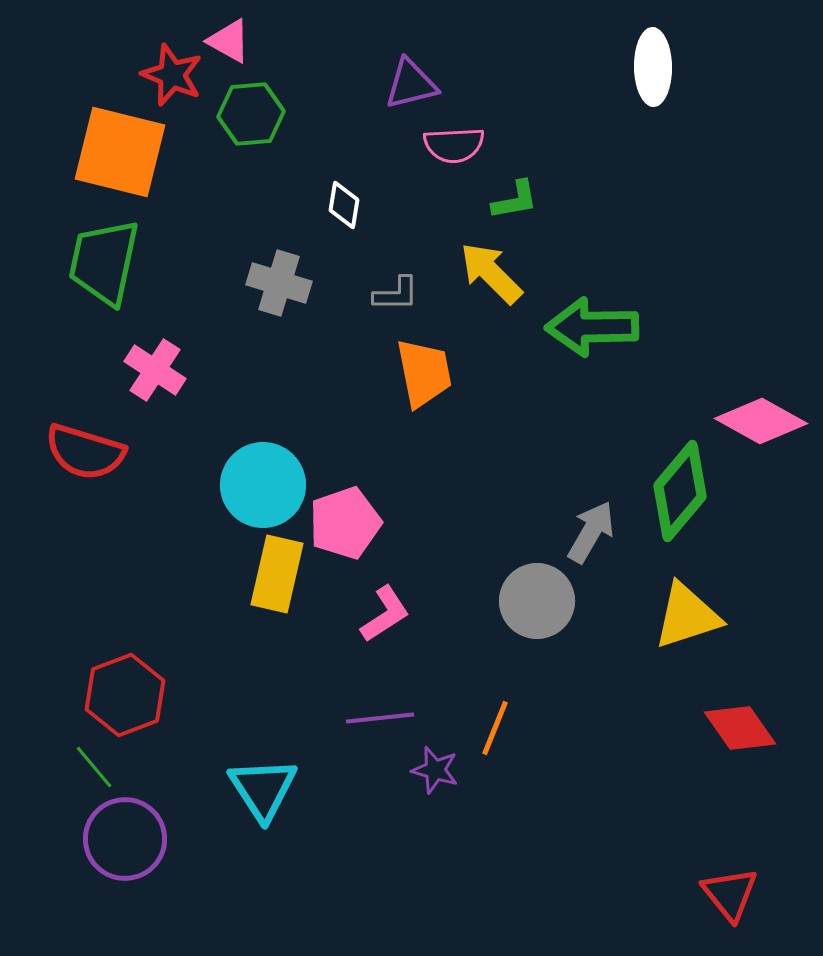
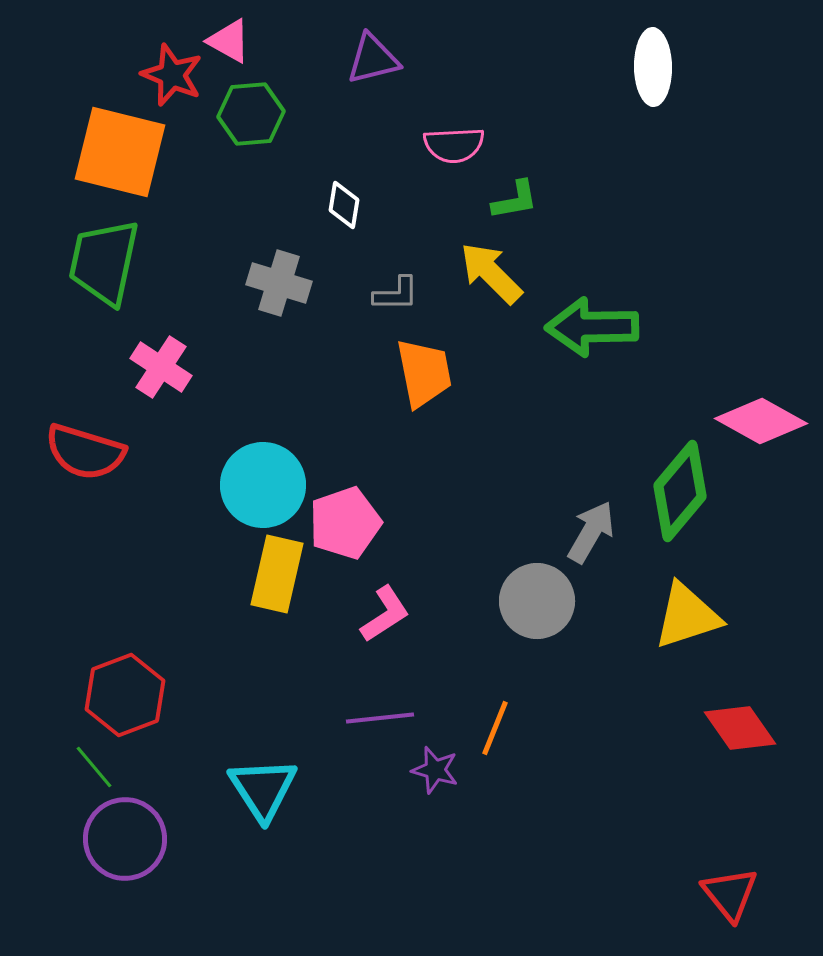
purple triangle: moved 38 px left, 25 px up
pink cross: moved 6 px right, 3 px up
